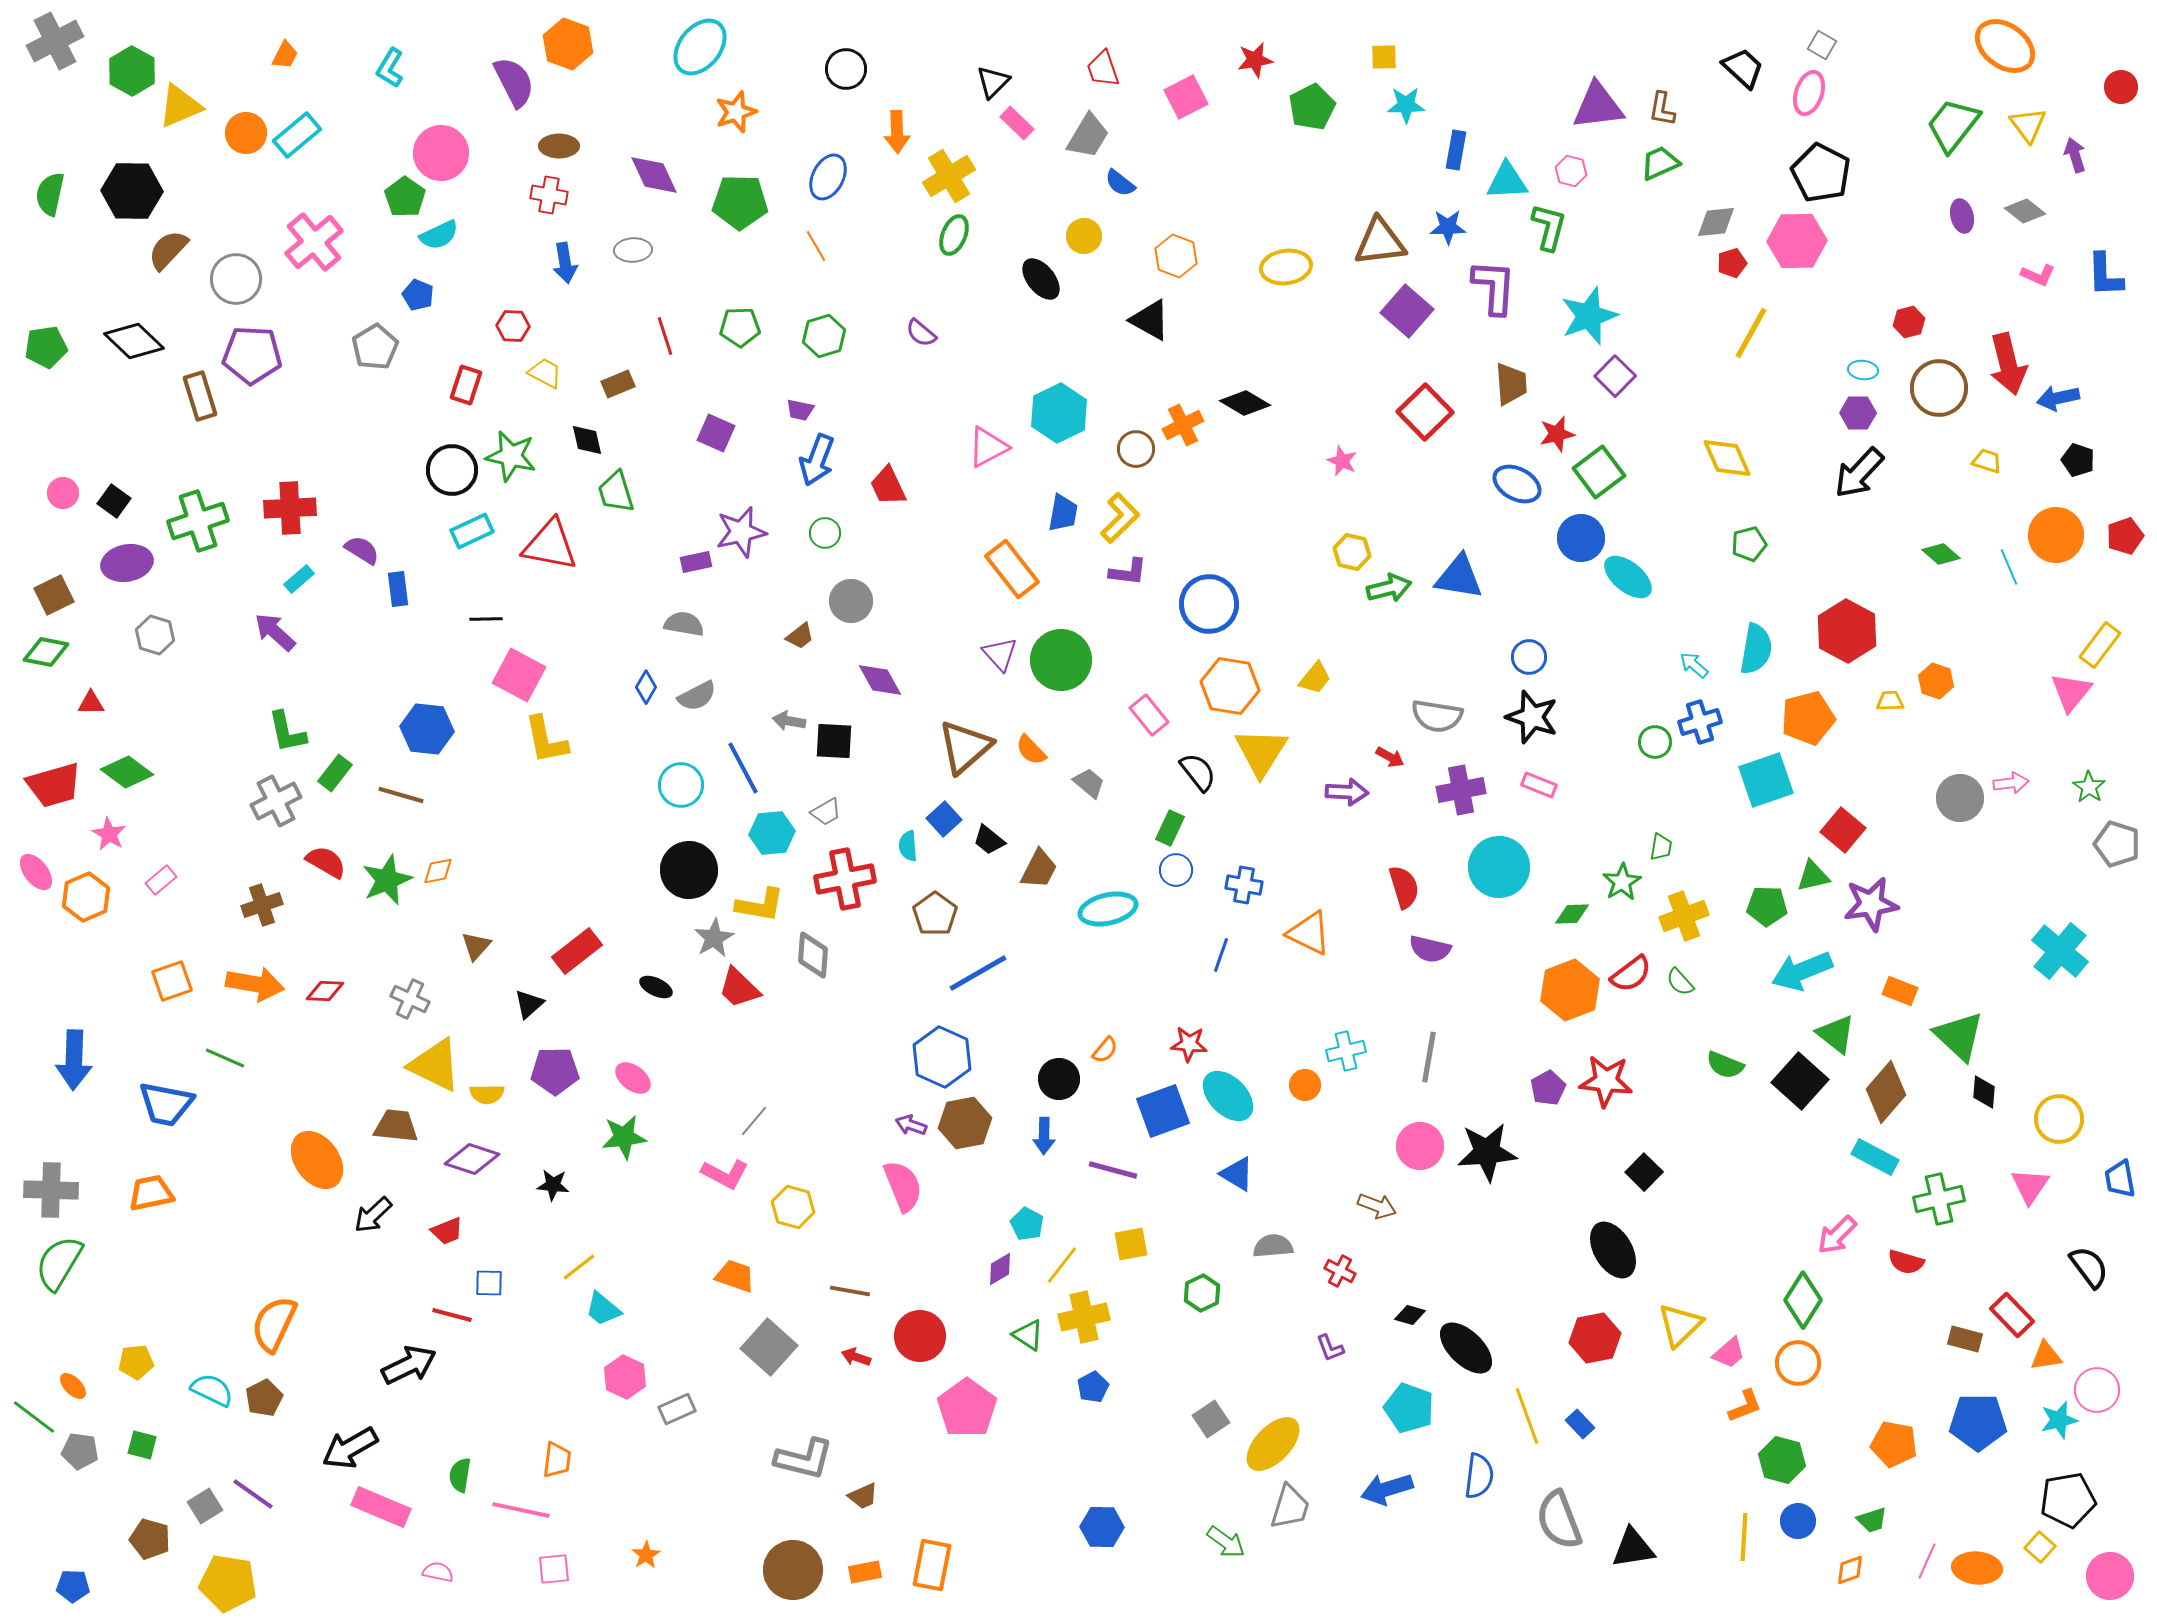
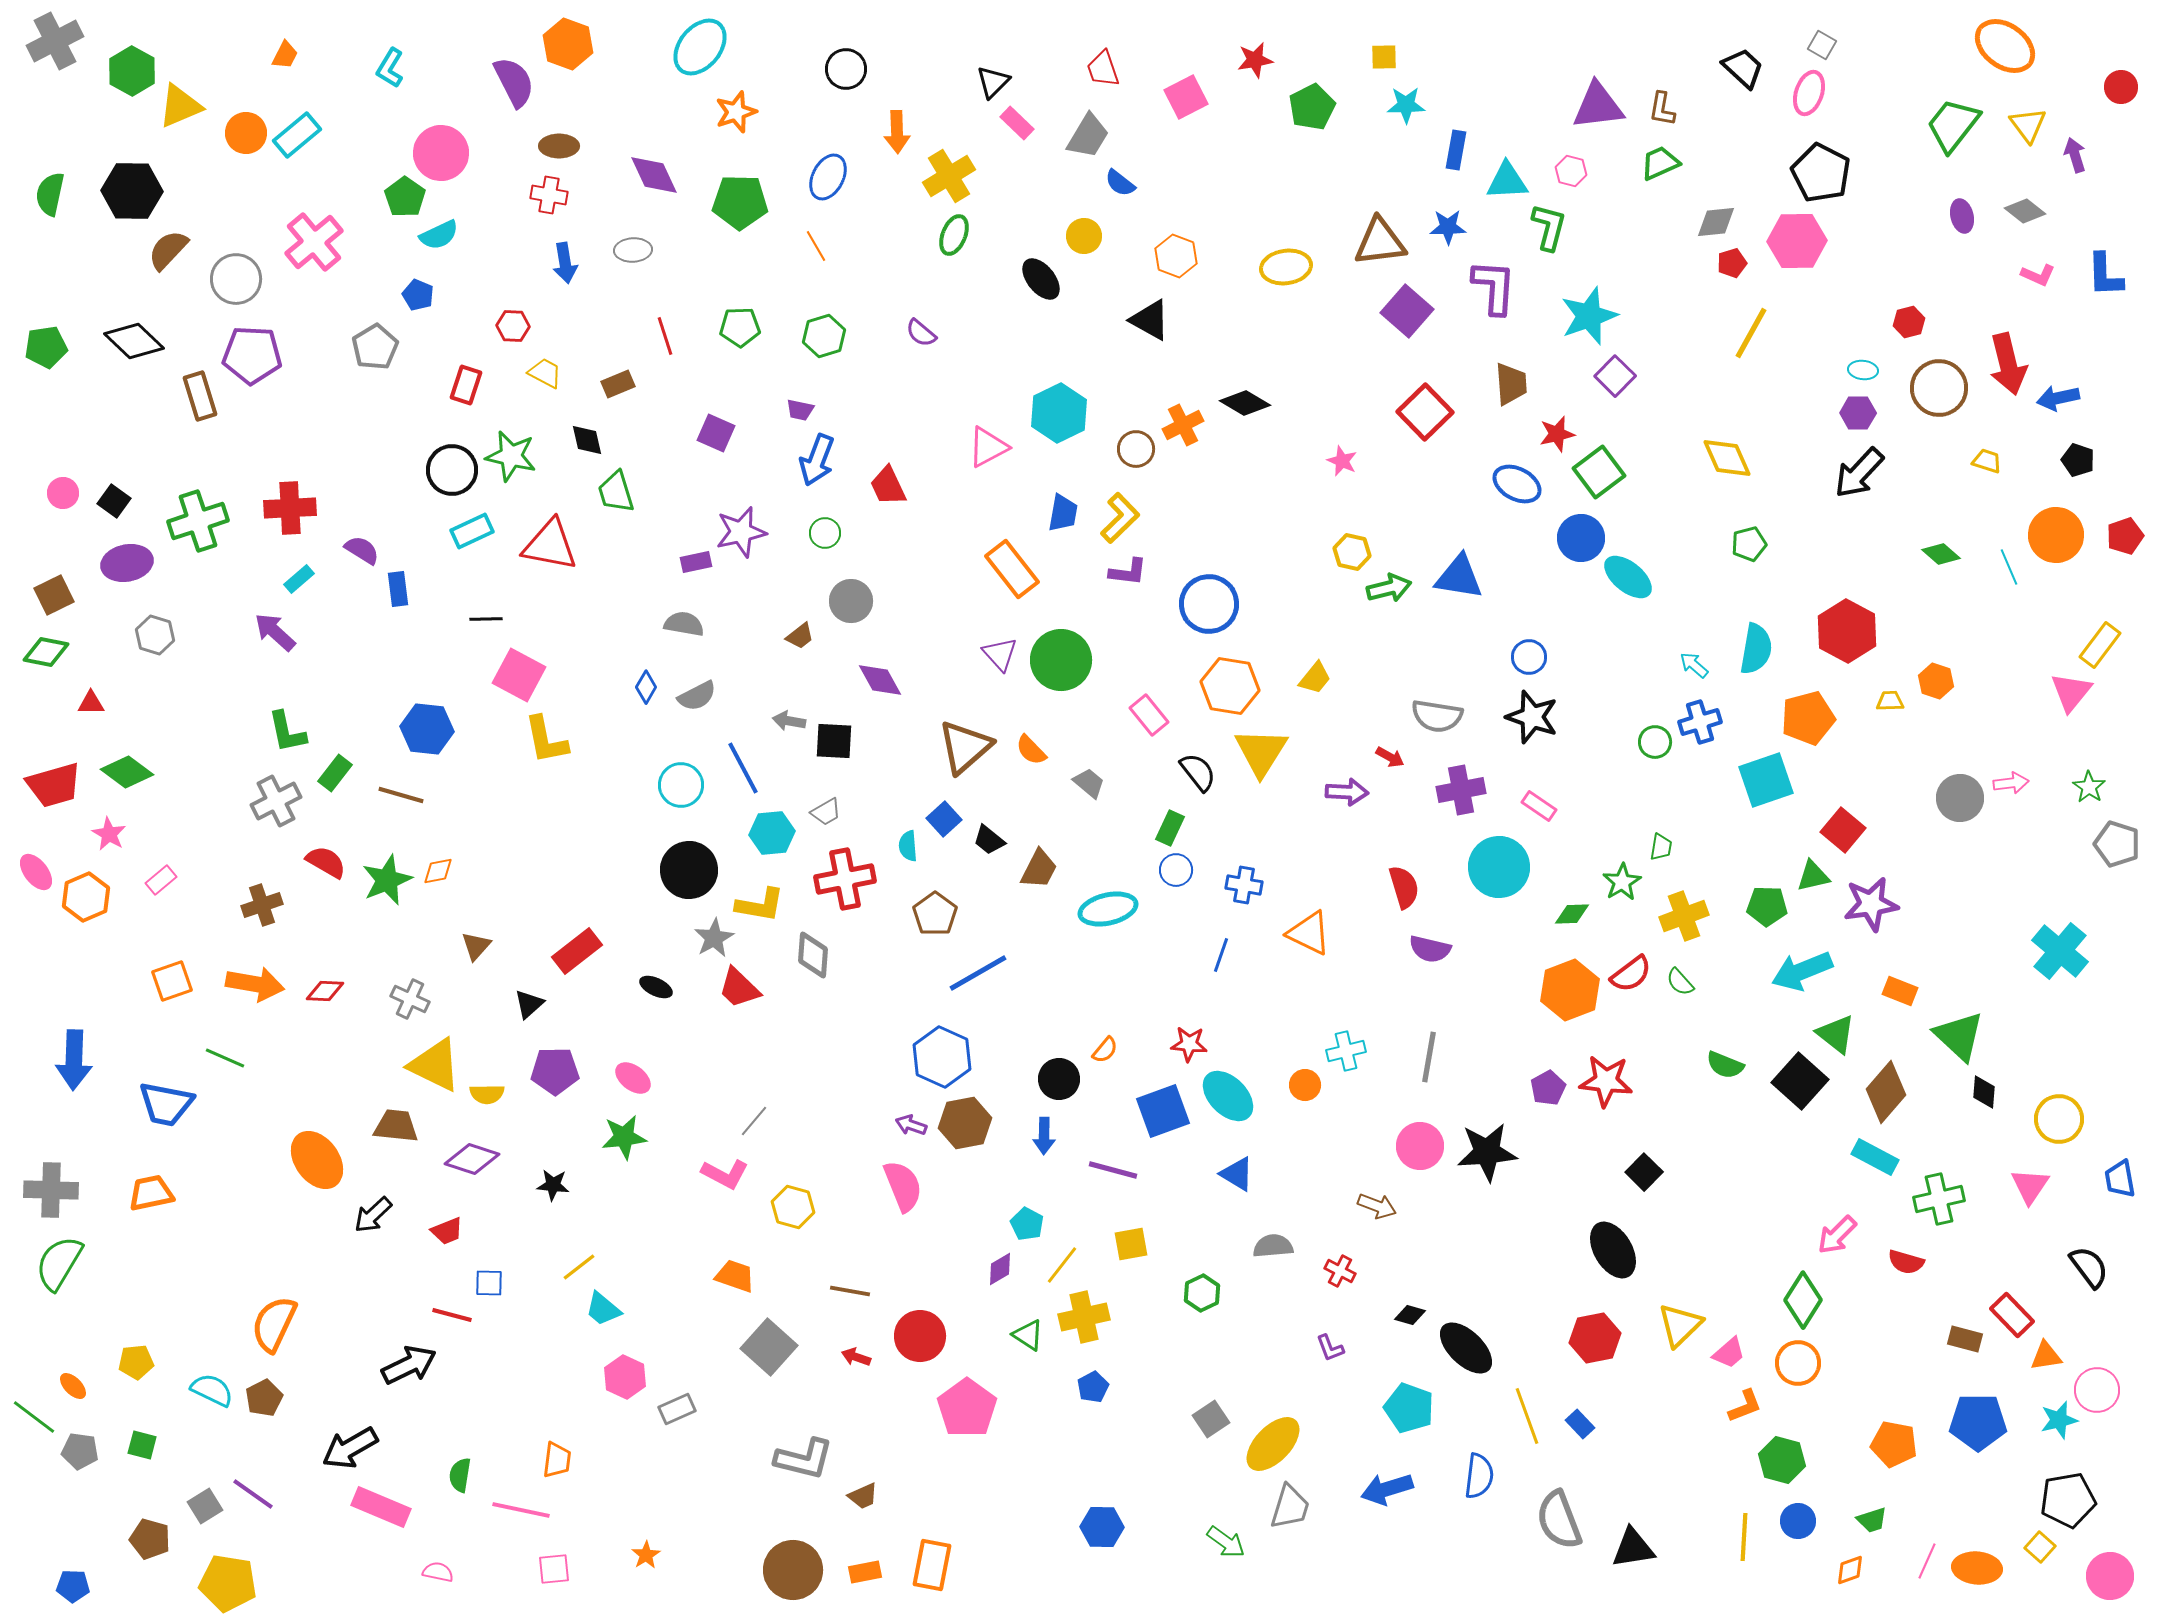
pink rectangle at (1539, 785): moved 21 px down; rotated 12 degrees clockwise
